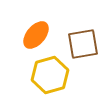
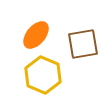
yellow hexagon: moved 7 px left; rotated 21 degrees counterclockwise
